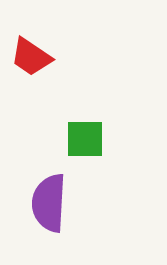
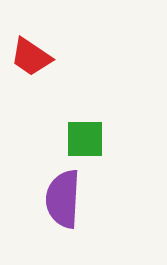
purple semicircle: moved 14 px right, 4 px up
